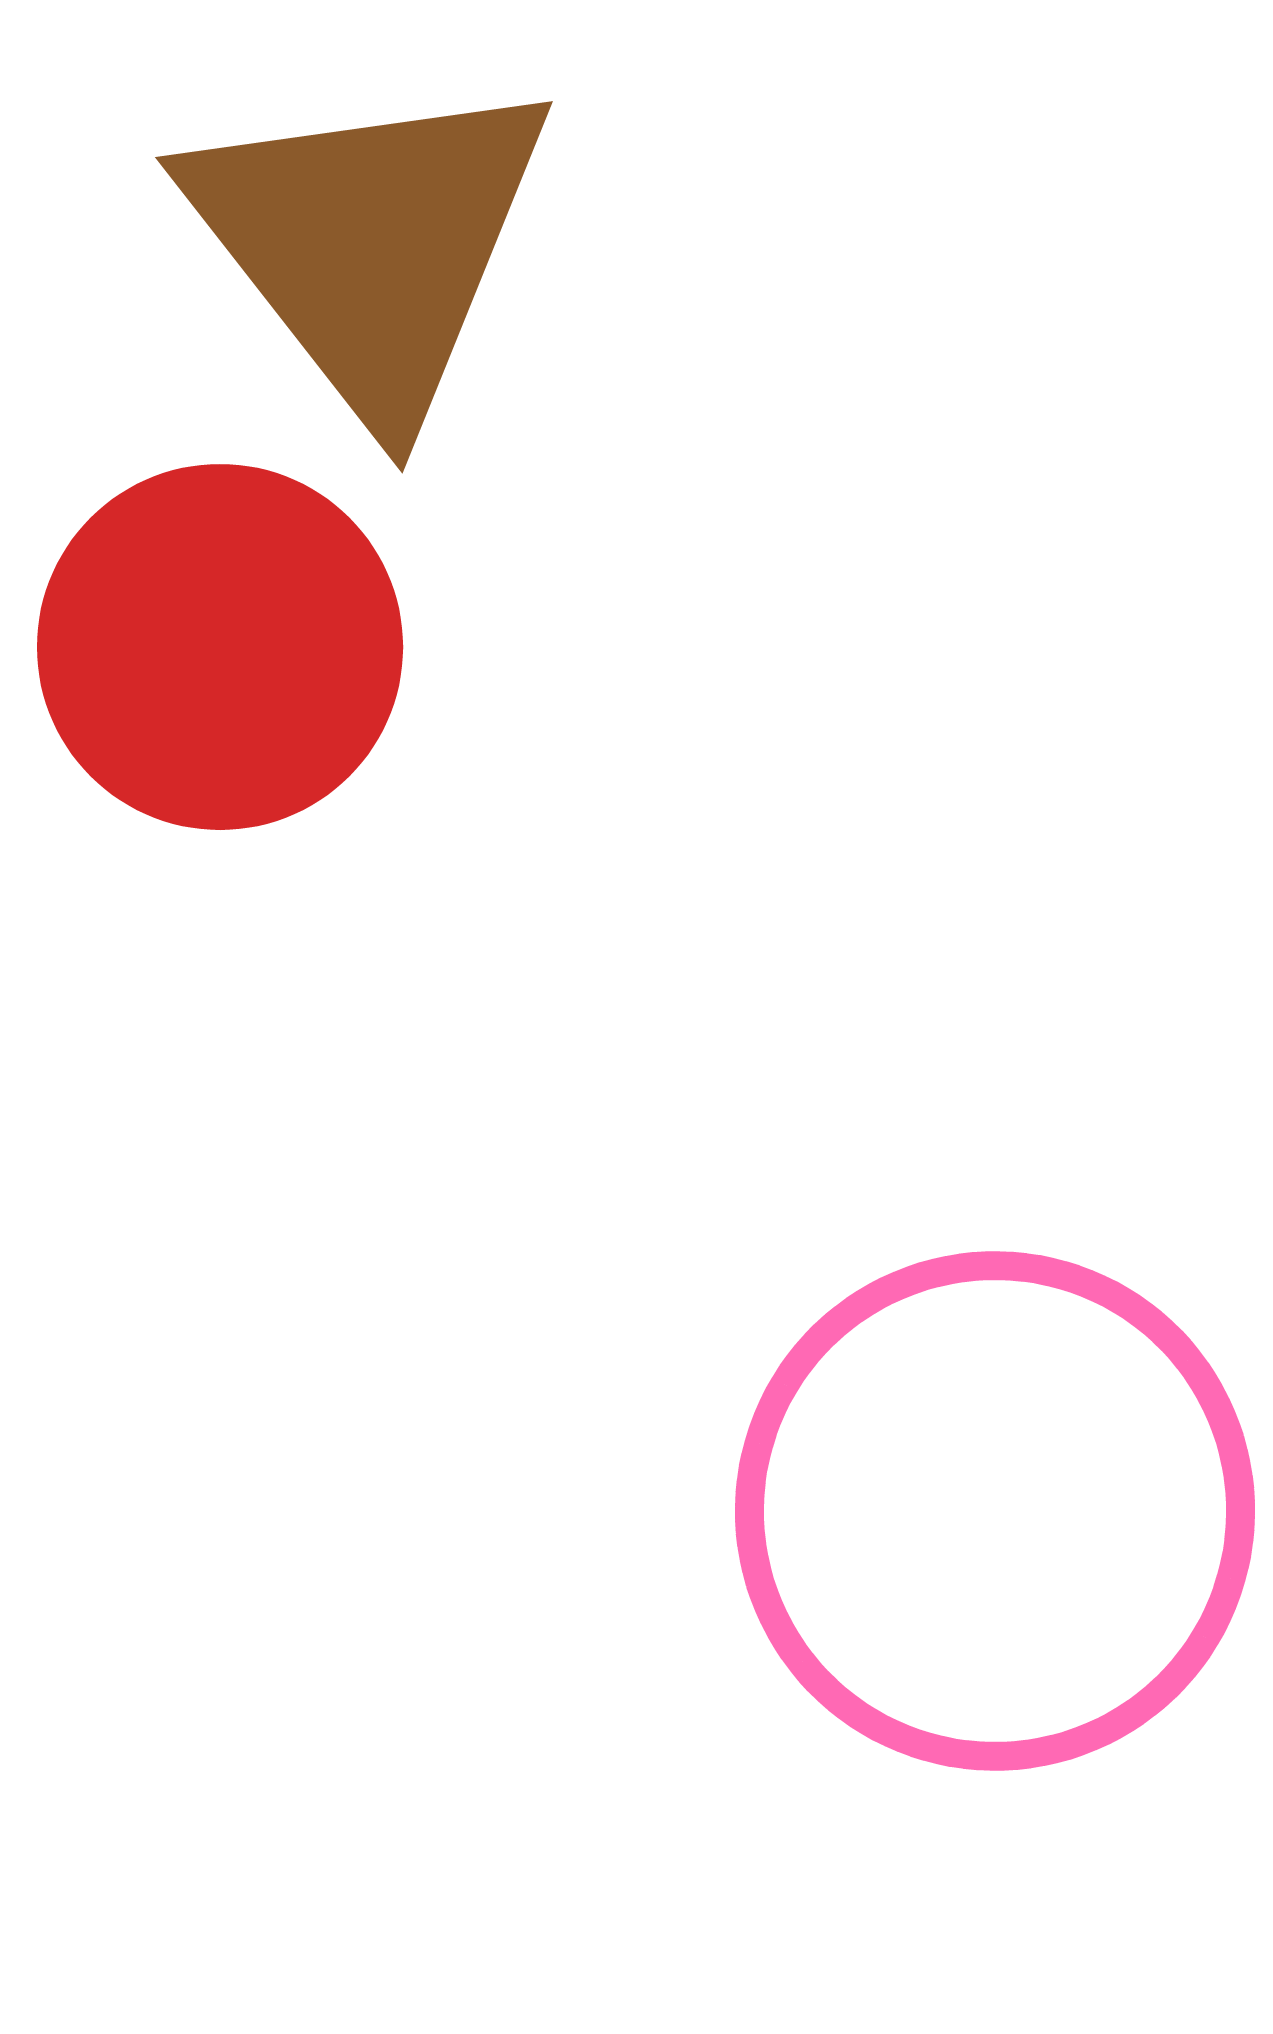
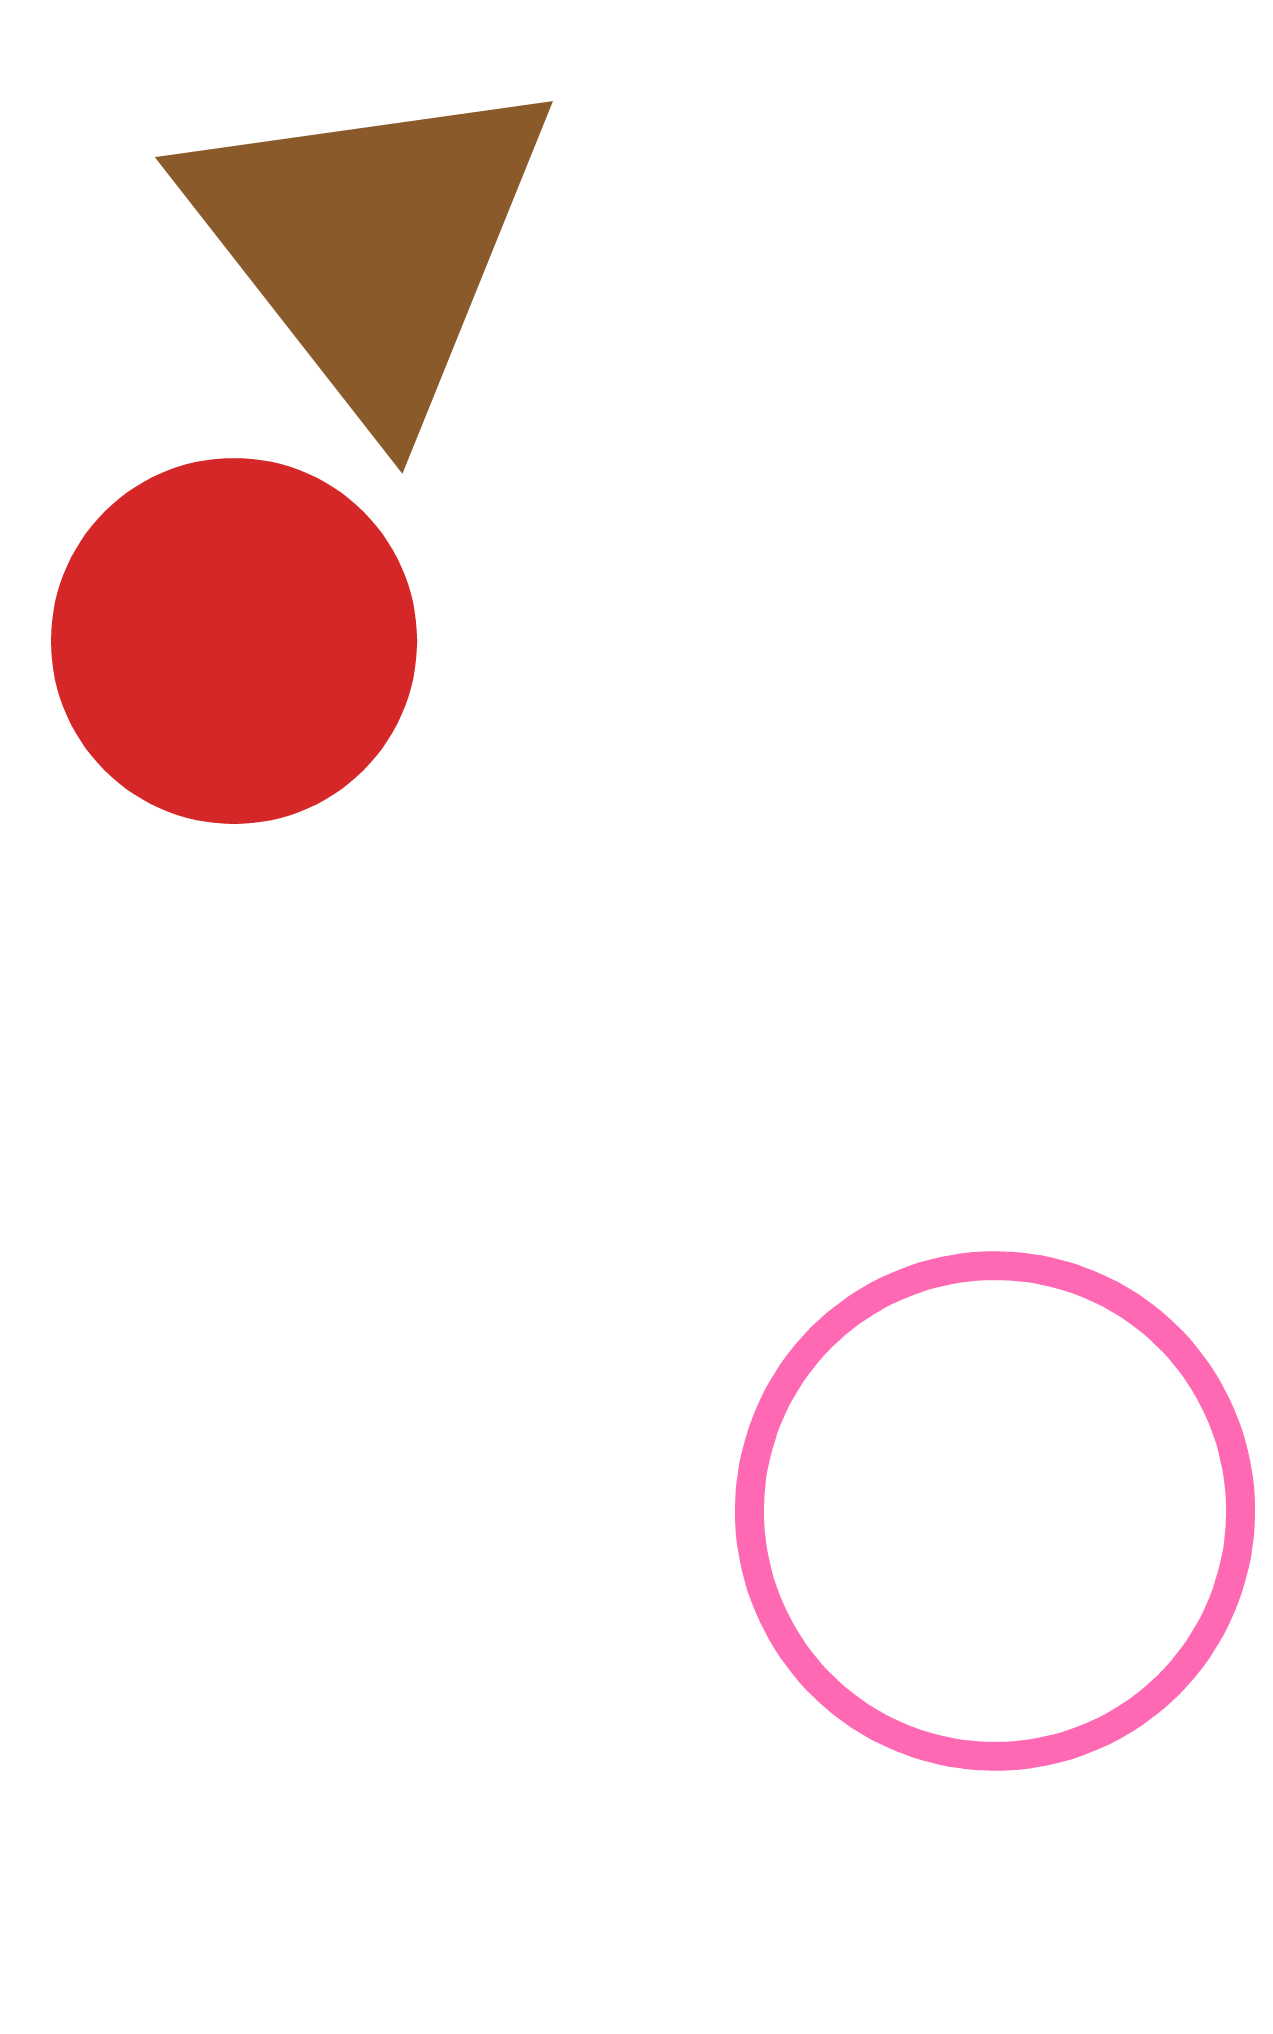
red circle: moved 14 px right, 6 px up
